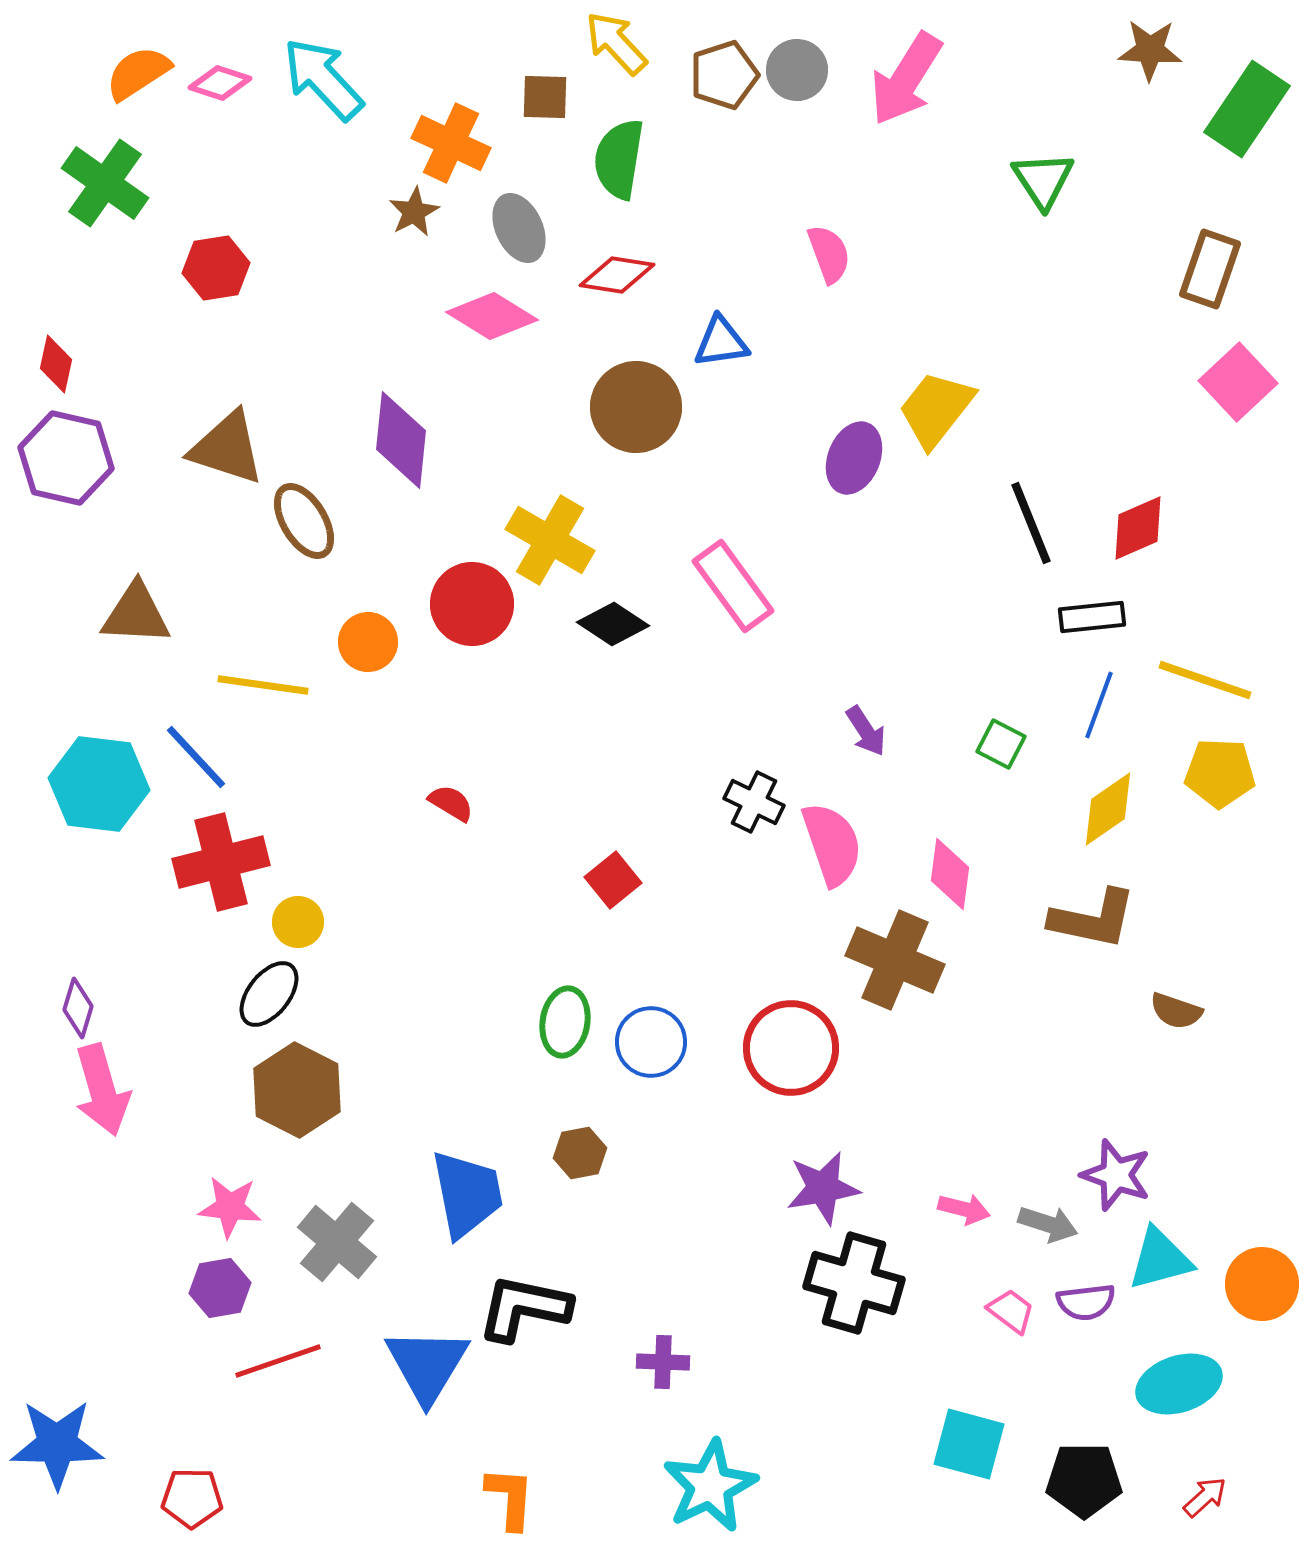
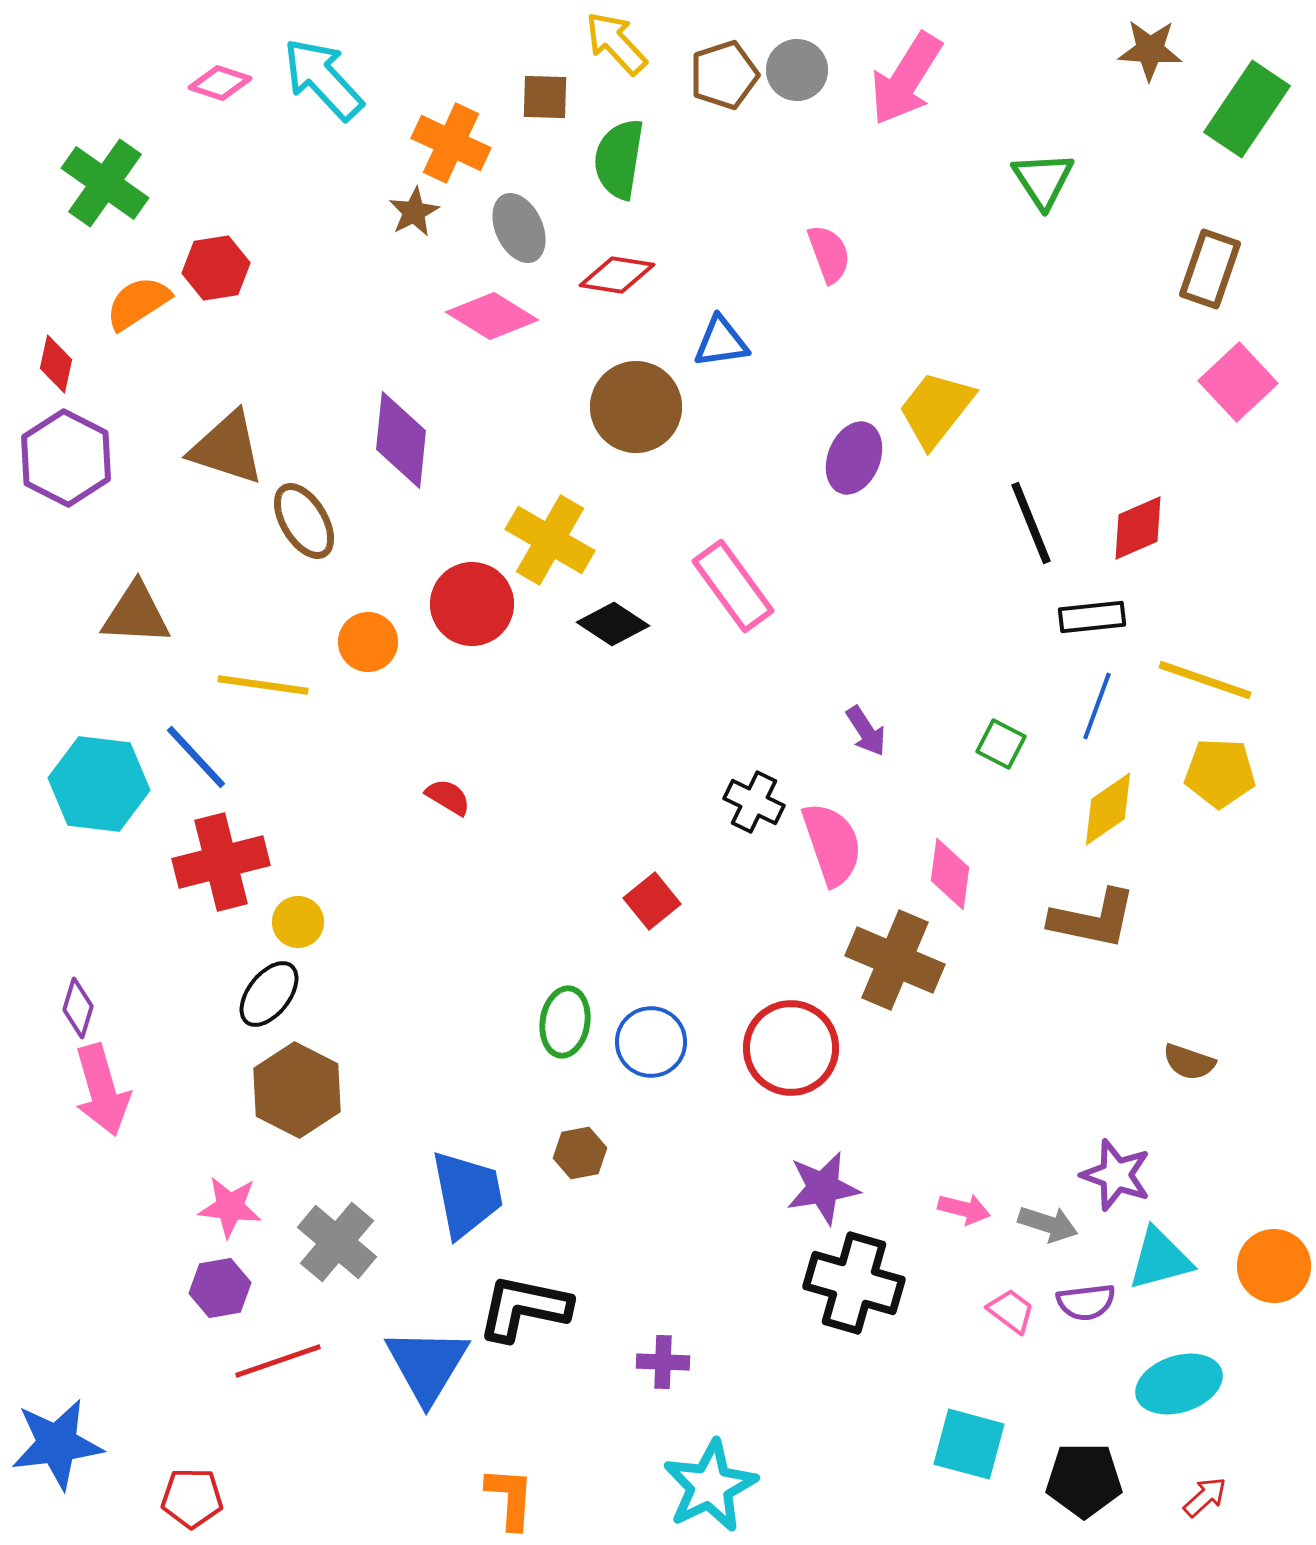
orange semicircle at (138, 73): moved 230 px down
purple hexagon at (66, 458): rotated 14 degrees clockwise
blue line at (1099, 705): moved 2 px left, 1 px down
red semicircle at (451, 803): moved 3 px left, 6 px up
red square at (613, 880): moved 39 px right, 21 px down
brown semicircle at (1176, 1011): moved 13 px right, 51 px down
orange circle at (1262, 1284): moved 12 px right, 18 px up
blue star at (57, 1444): rotated 8 degrees counterclockwise
